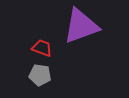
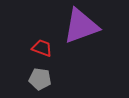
gray pentagon: moved 4 px down
